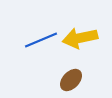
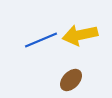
yellow arrow: moved 3 px up
